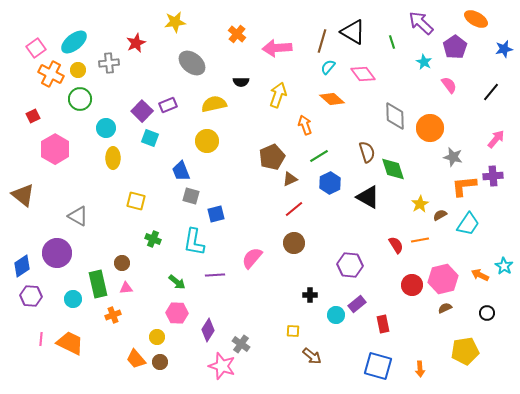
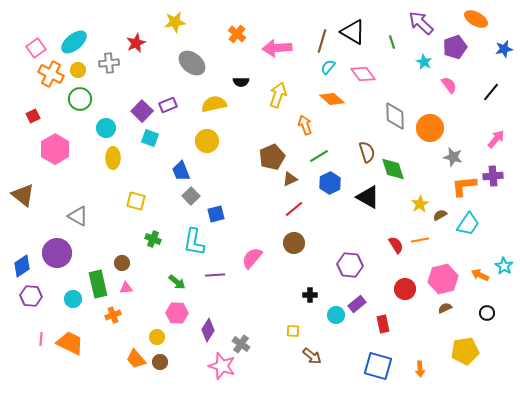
purple pentagon at (455, 47): rotated 15 degrees clockwise
gray square at (191, 196): rotated 30 degrees clockwise
red circle at (412, 285): moved 7 px left, 4 px down
